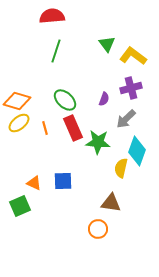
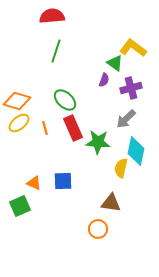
green triangle: moved 8 px right, 19 px down; rotated 18 degrees counterclockwise
yellow L-shape: moved 8 px up
purple semicircle: moved 19 px up
cyan diamond: moved 1 px left; rotated 8 degrees counterclockwise
